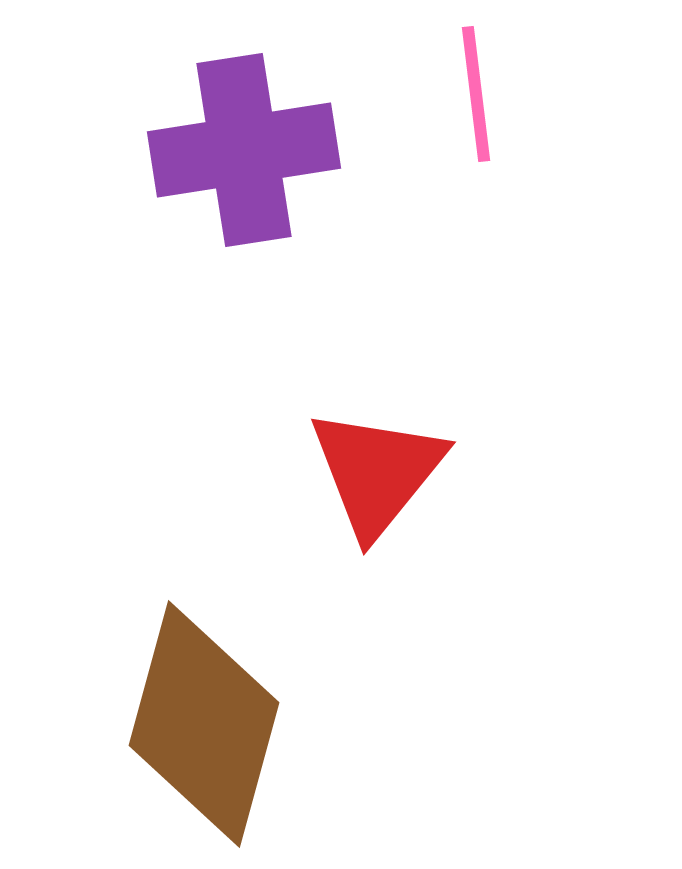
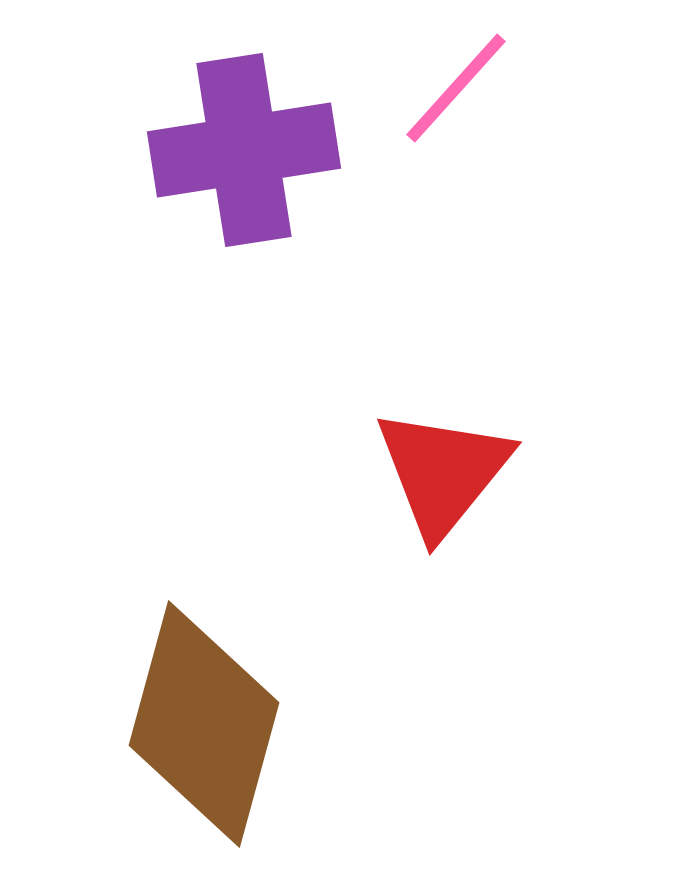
pink line: moved 20 px left, 6 px up; rotated 49 degrees clockwise
red triangle: moved 66 px right
